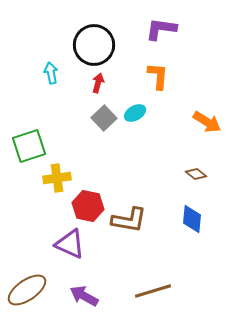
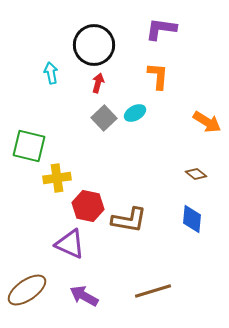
green square: rotated 32 degrees clockwise
